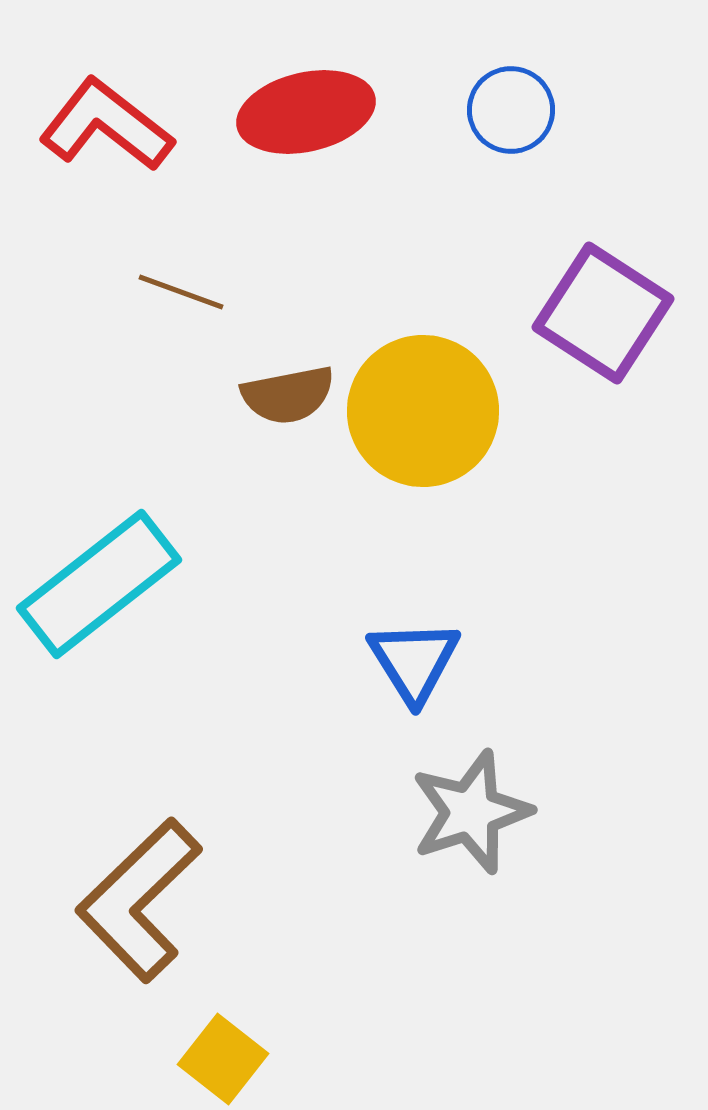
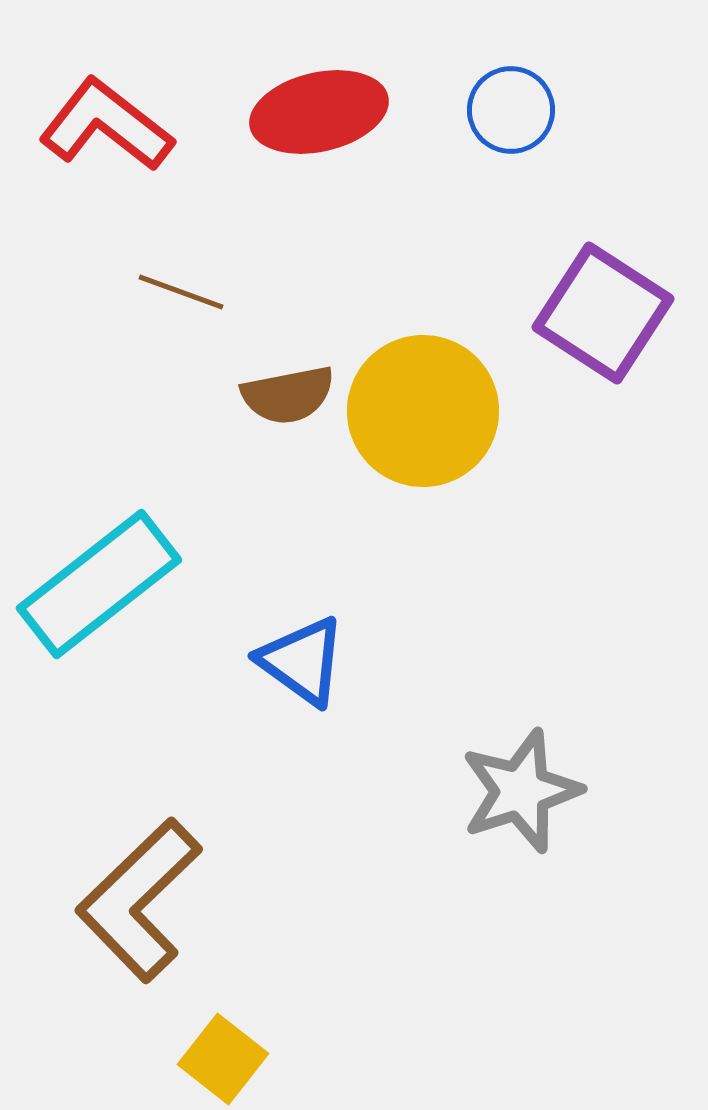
red ellipse: moved 13 px right
blue triangle: moved 112 px left; rotated 22 degrees counterclockwise
gray star: moved 50 px right, 21 px up
